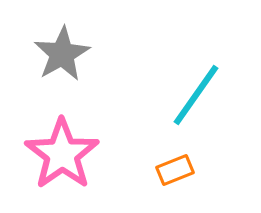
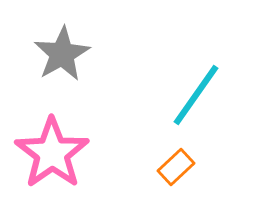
pink star: moved 10 px left, 1 px up
orange rectangle: moved 1 px right, 3 px up; rotated 21 degrees counterclockwise
